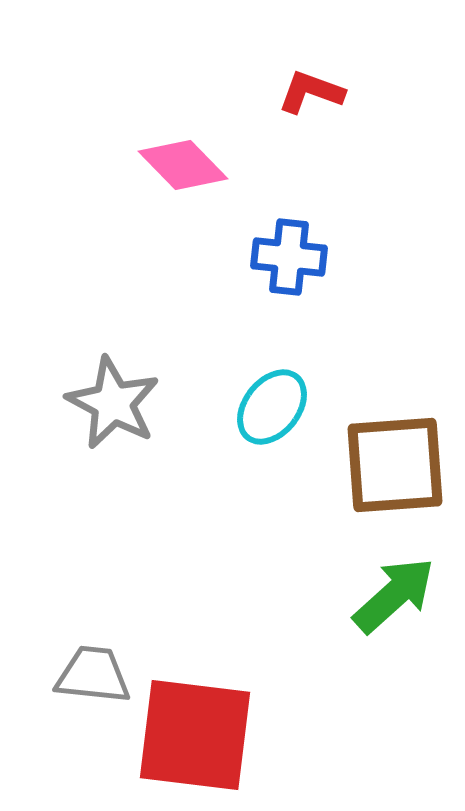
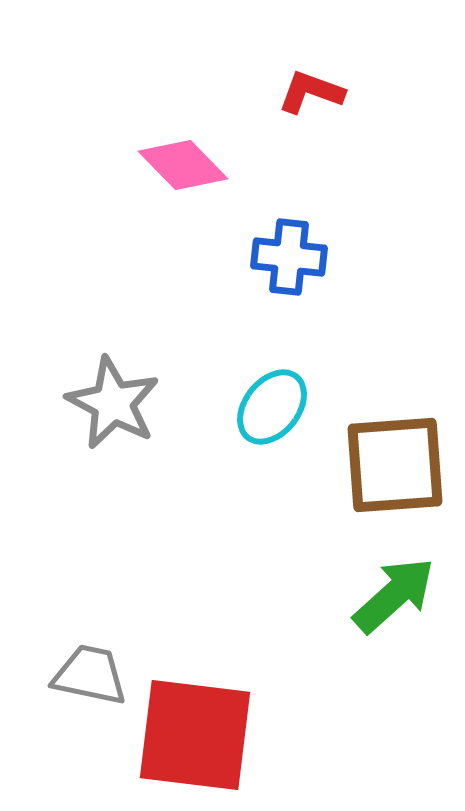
gray trapezoid: moved 3 px left; rotated 6 degrees clockwise
